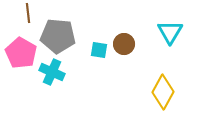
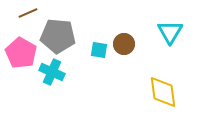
brown line: rotated 72 degrees clockwise
yellow diamond: rotated 36 degrees counterclockwise
